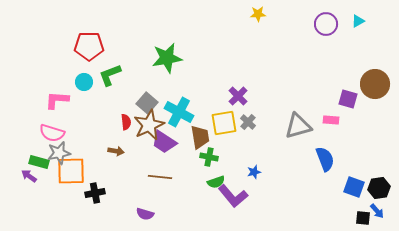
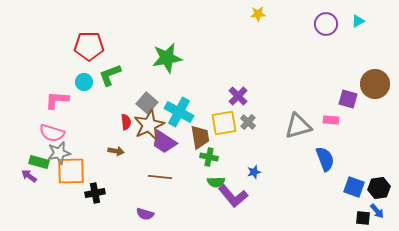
green semicircle: rotated 18 degrees clockwise
